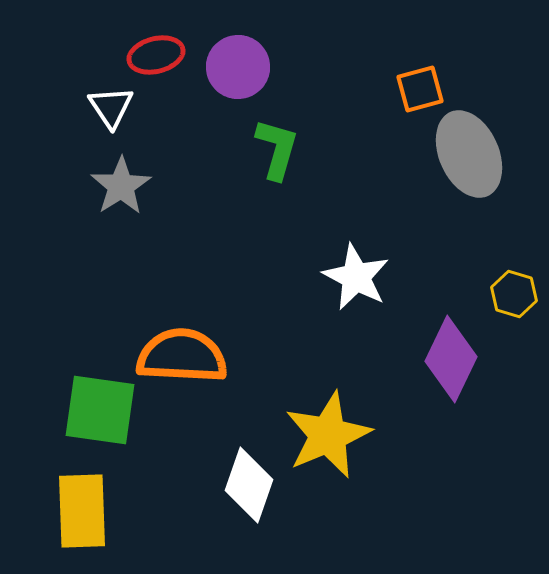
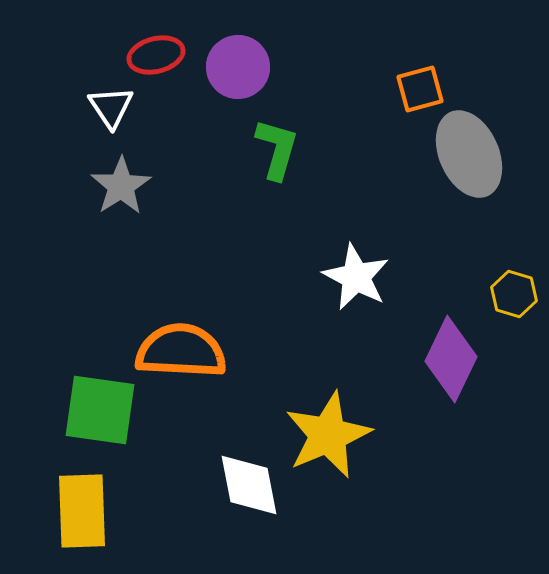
orange semicircle: moved 1 px left, 5 px up
white diamond: rotated 30 degrees counterclockwise
